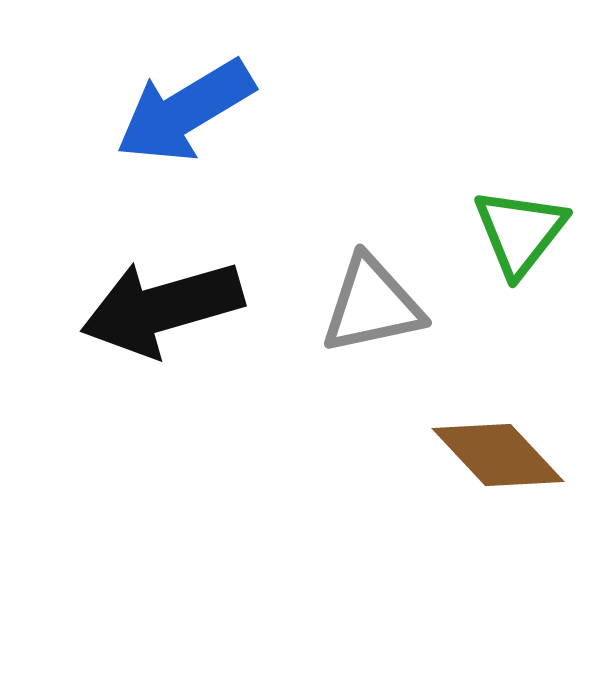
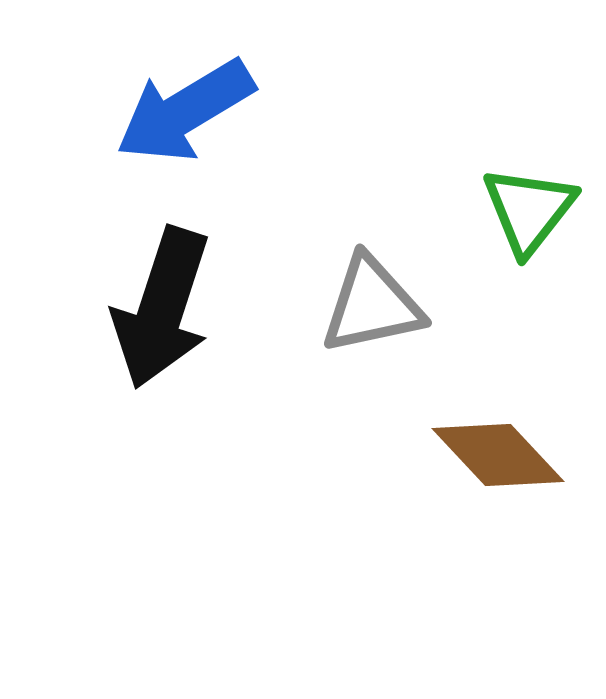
green triangle: moved 9 px right, 22 px up
black arrow: rotated 56 degrees counterclockwise
